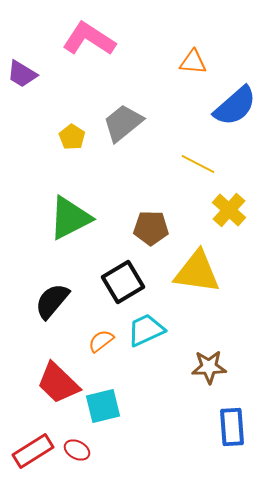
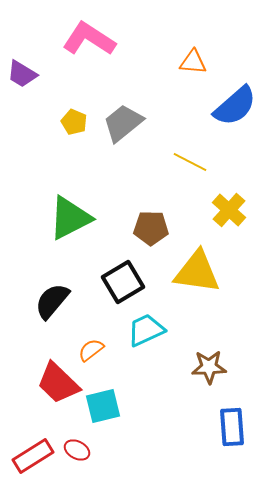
yellow pentagon: moved 2 px right, 15 px up; rotated 10 degrees counterclockwise
yellow line: moved 8 px left, 2 px up
orange semicircle: moved 10 px left, 9 px down
red rectangle: moved 5 px down
